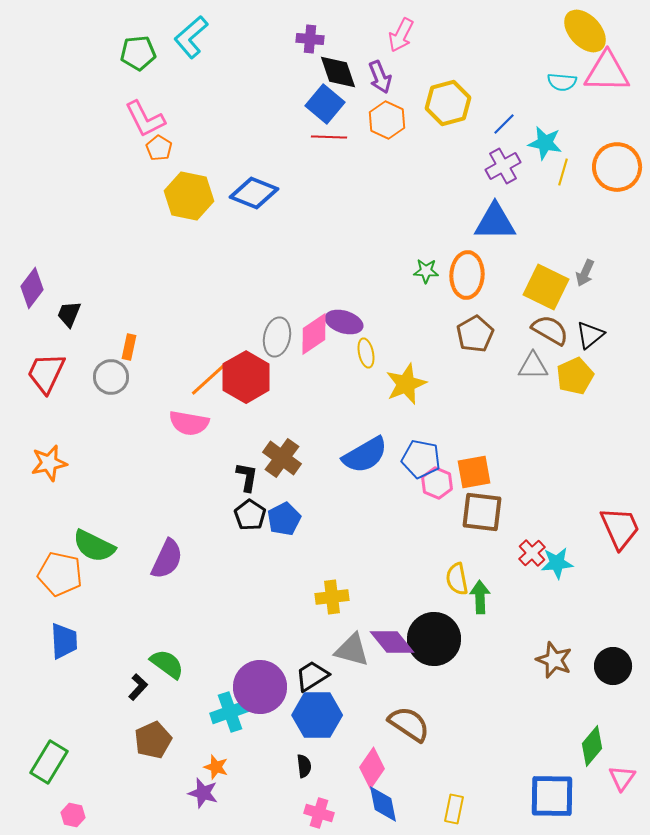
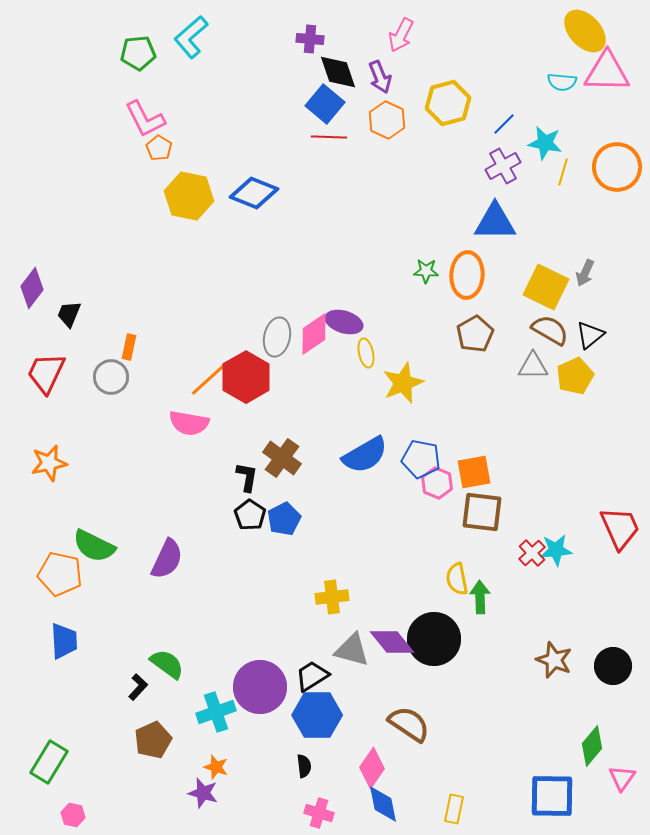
yellow star at (406, 384): moved 3 px left, 1 px up
cyan star at (557, 563): moved 1 px left, 13 px up
cyan cross at (230, 712): moved 14 px left
